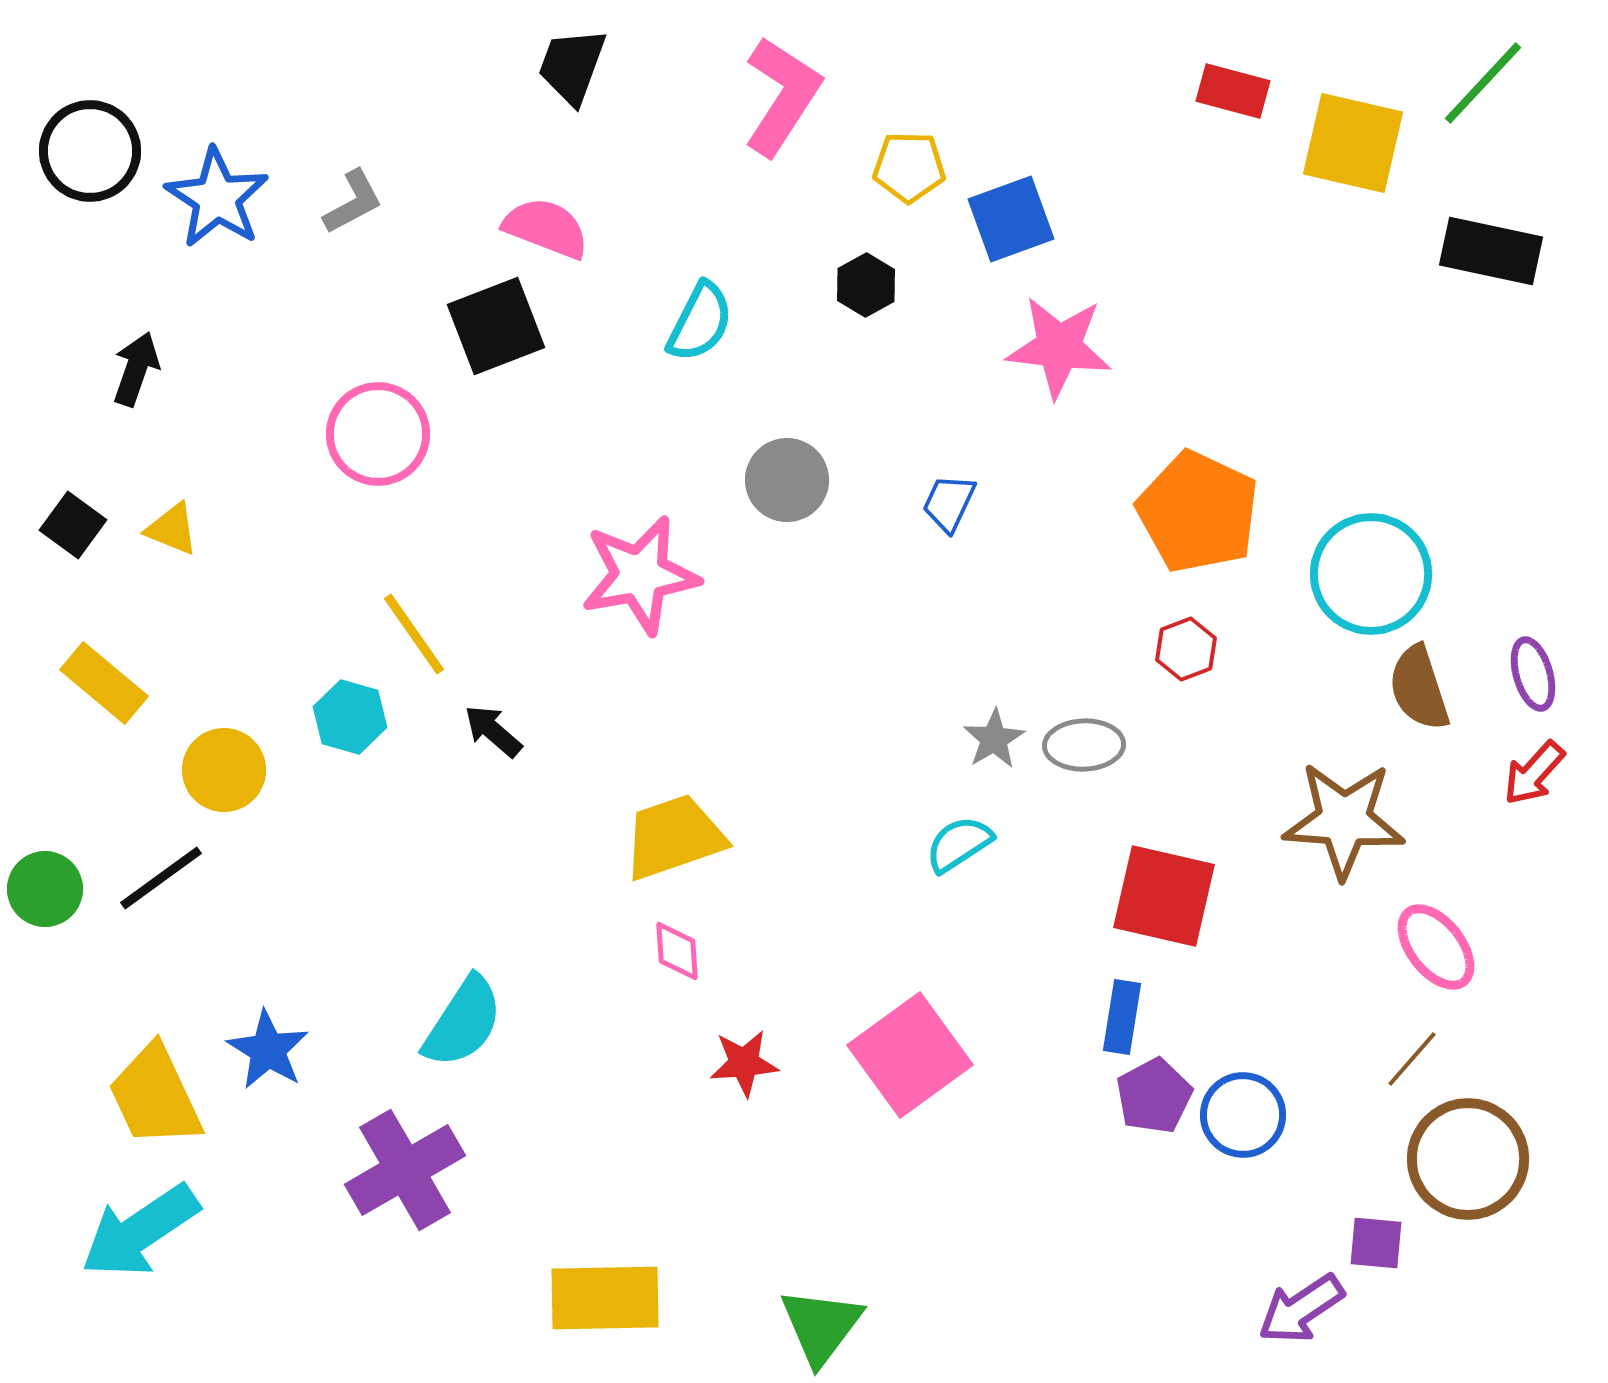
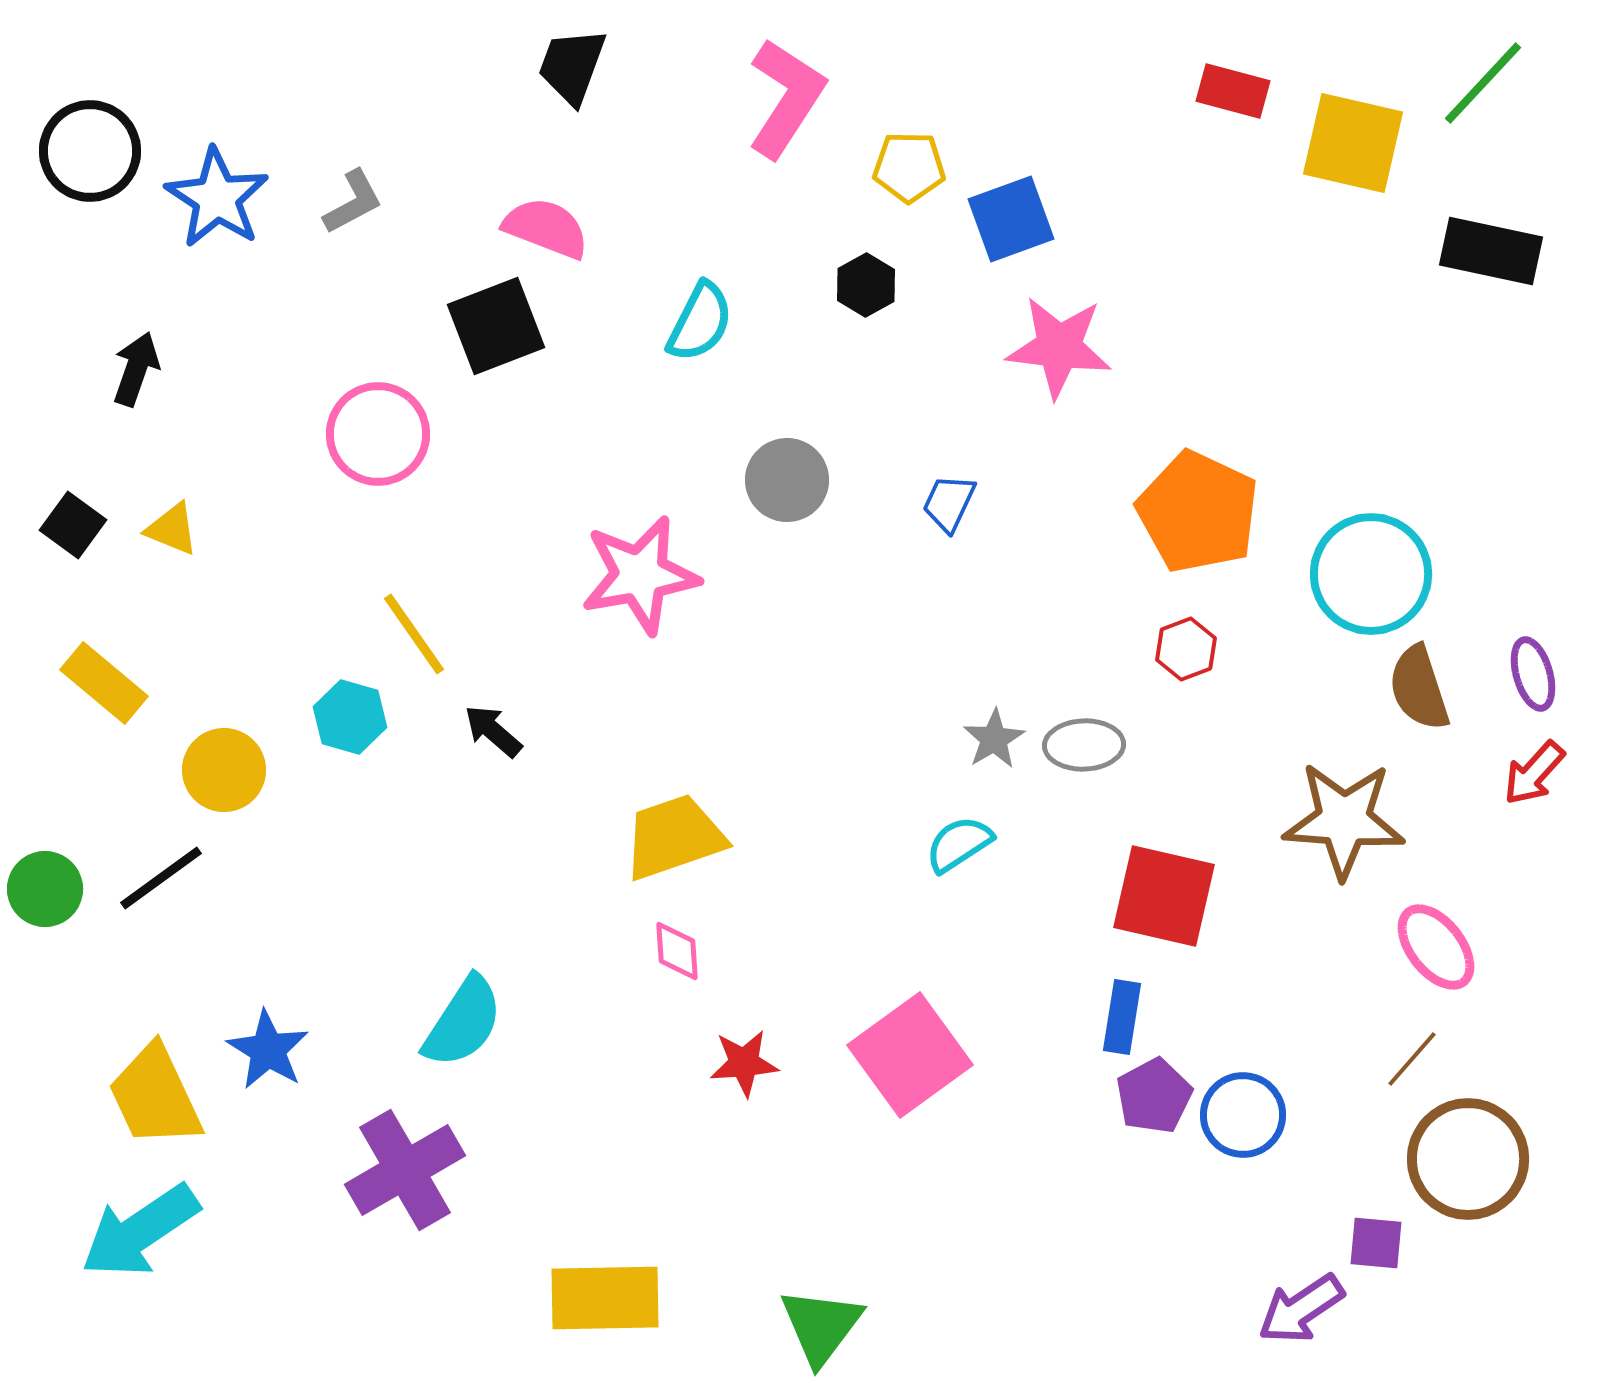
pink L-shape at (782, 96): moved 4 px right, 2 px down
